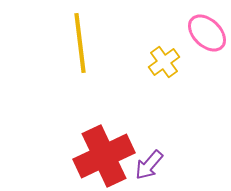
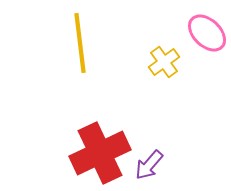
red cross: moved 4 px left, 3 px up
